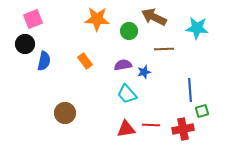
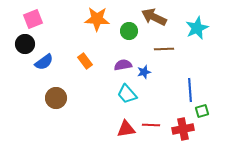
cyan star: rotated 30 degrees counterclockwise
blue semicircle: moved 1 px down; rotated 42 degrees clockwise
brown circle: moved 9 px left, 15 px up
